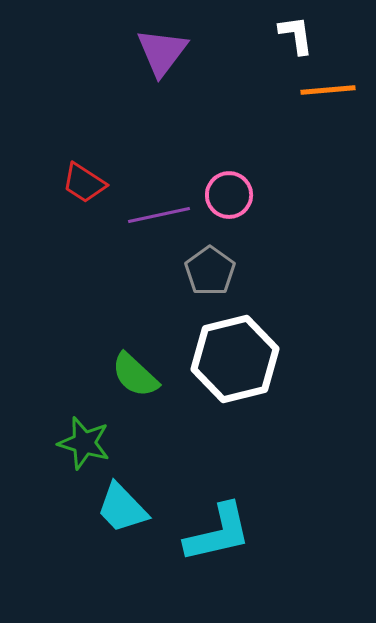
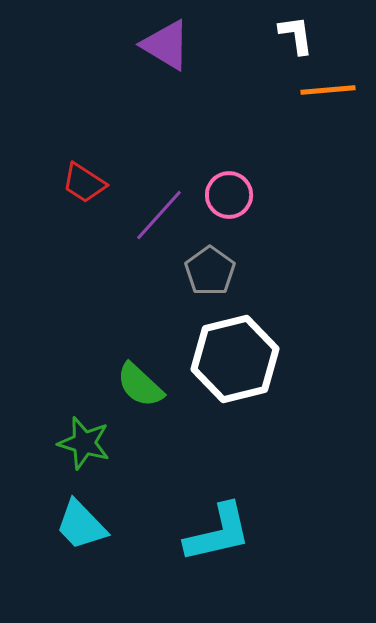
purple triangle: moved 4 px right, 7 px up; rotated 36 degrees counterclockwise
purple line: rotated 36 degrees counterclockwise
green semicircle: moved 5 px right, 10 px down
cyan trapezoid: moved 41 px left, 17 px down
